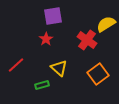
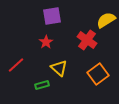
purple square: moved 1 px left
yellow semicircle: moved 4 px up
red star: moved 3 px down
